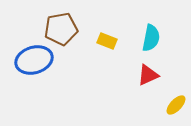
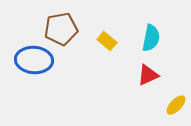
yellow rectangle: rotated 18 degrees clockwise
blue ellipse: rotated 21 degrees clockwise
